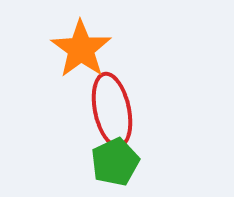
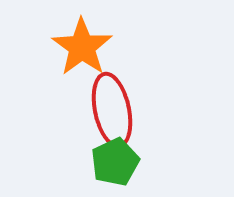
orange star: moved 1 px right, 2 px up
